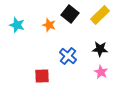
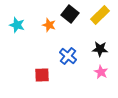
red square: moved 1 px up
